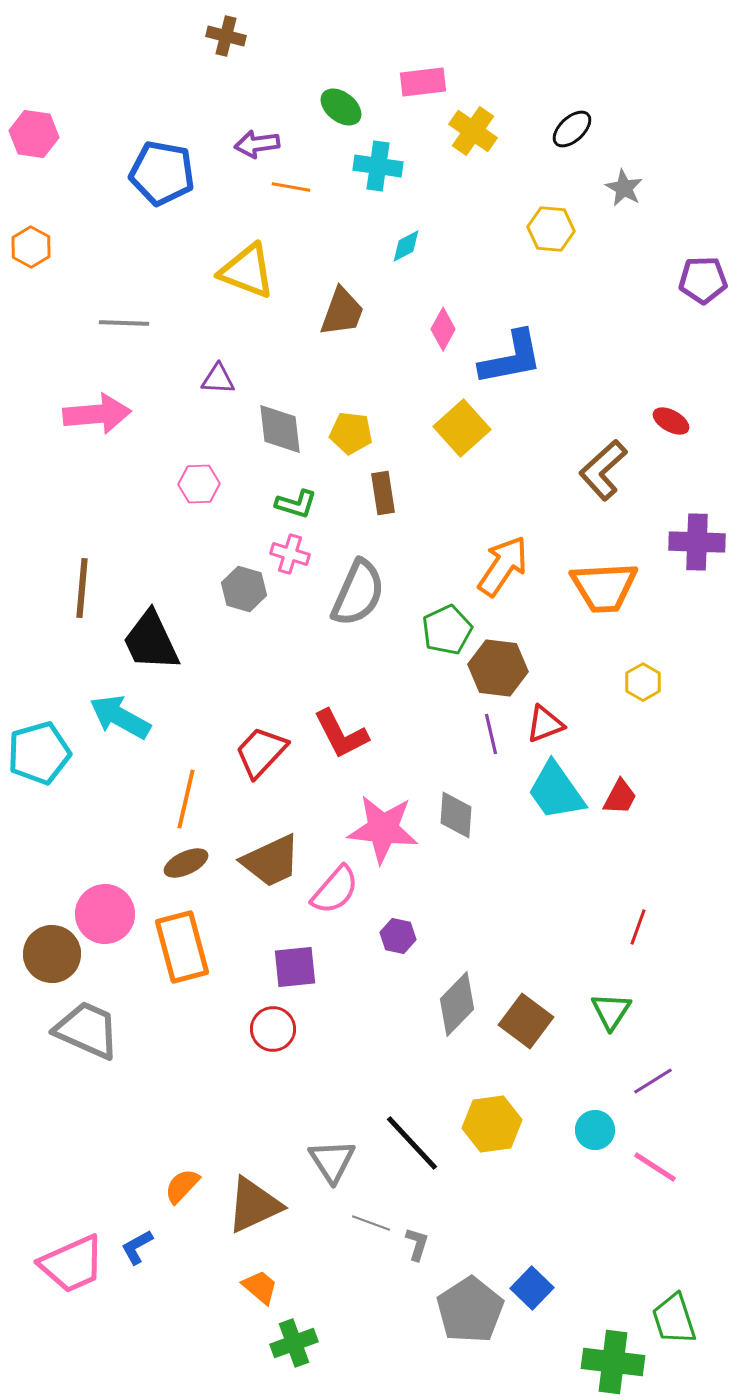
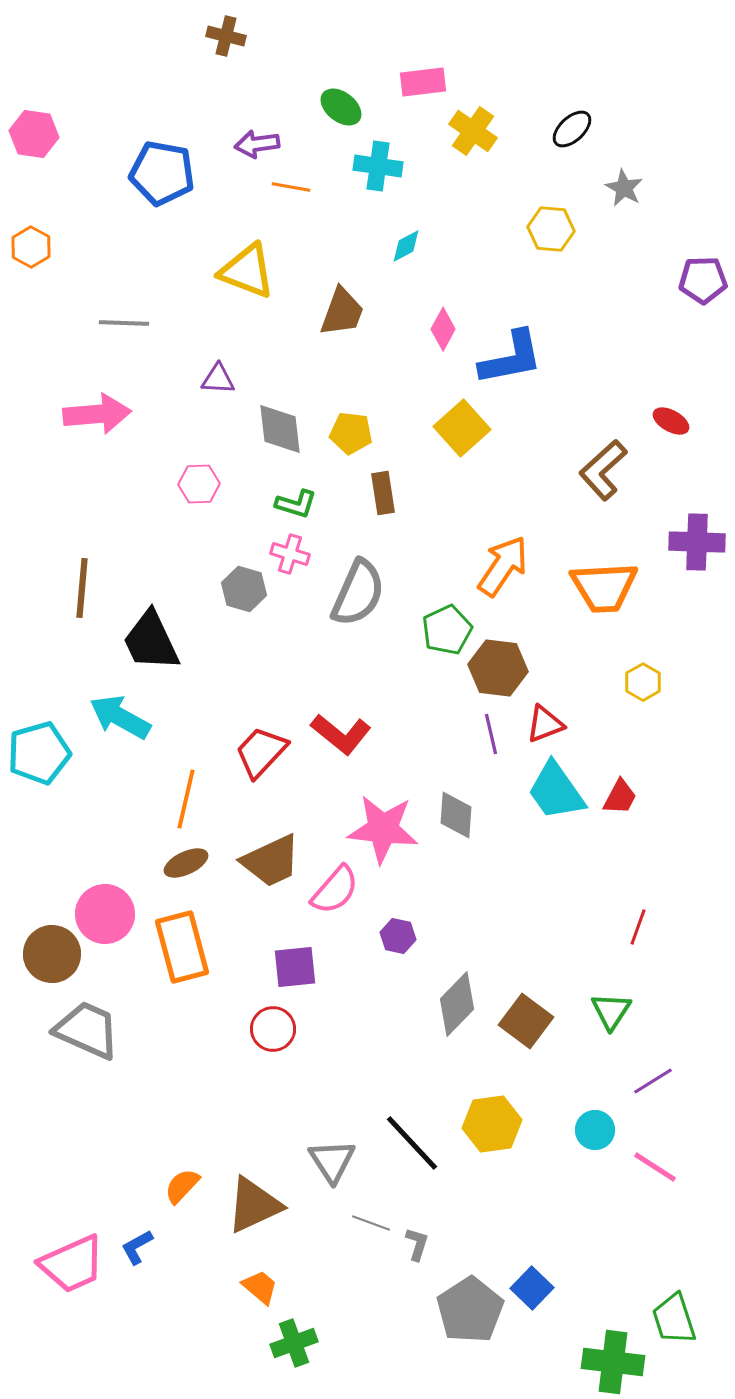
red L-shape at (341, 734): rotated 24 degrees counterclockwise
